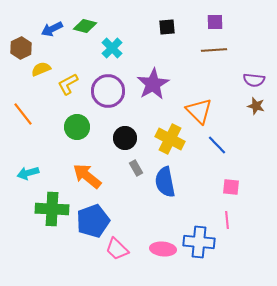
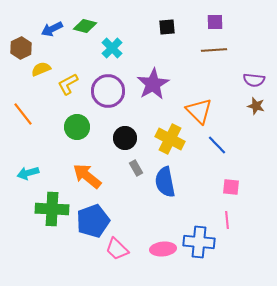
pink ellipse: rotated 10 degrees counterclockwise
